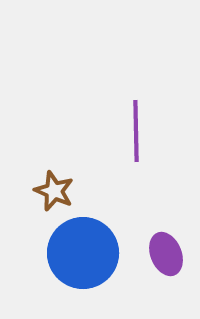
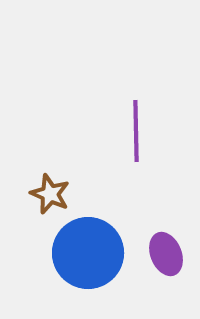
brown star: moved 4 px left, 3 px down
blue circle: moved 5 px right
